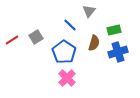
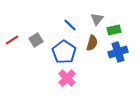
gray triangle: moved 8 px right, 8 px down
gray square: moved 3 px down
brown semicircle: moved 2 px left
